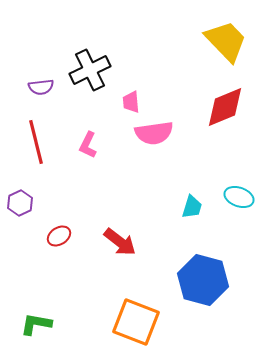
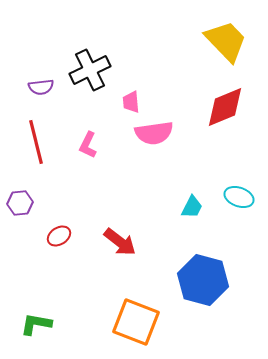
purple hexagon: rotated 20 degrees clockwise
cyan trapezoid: rotated 10 degrees clockwise
